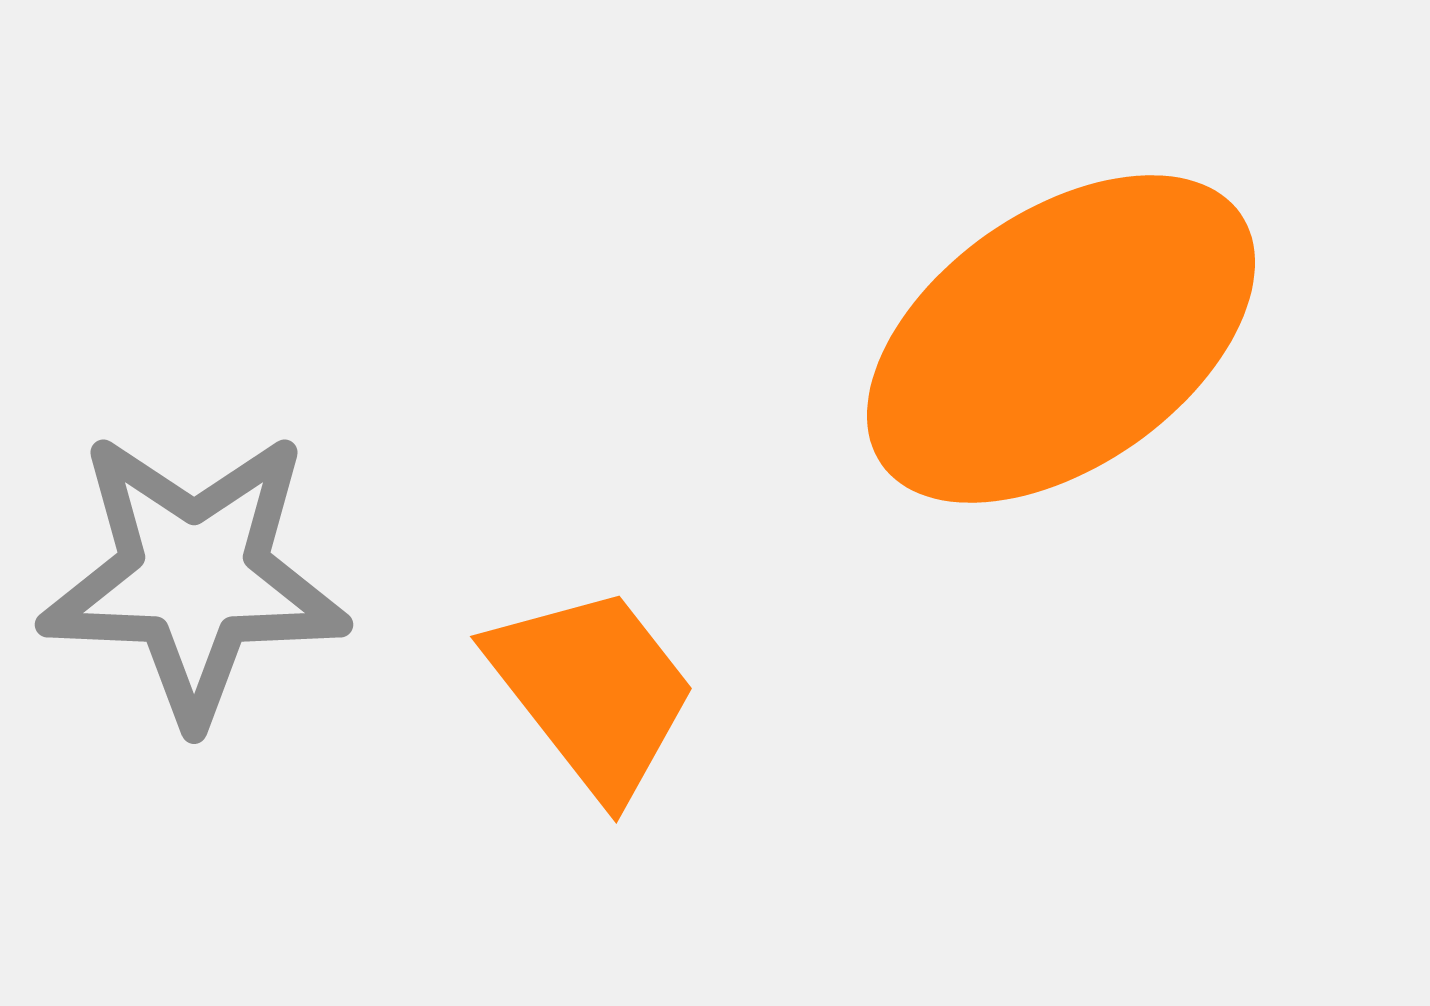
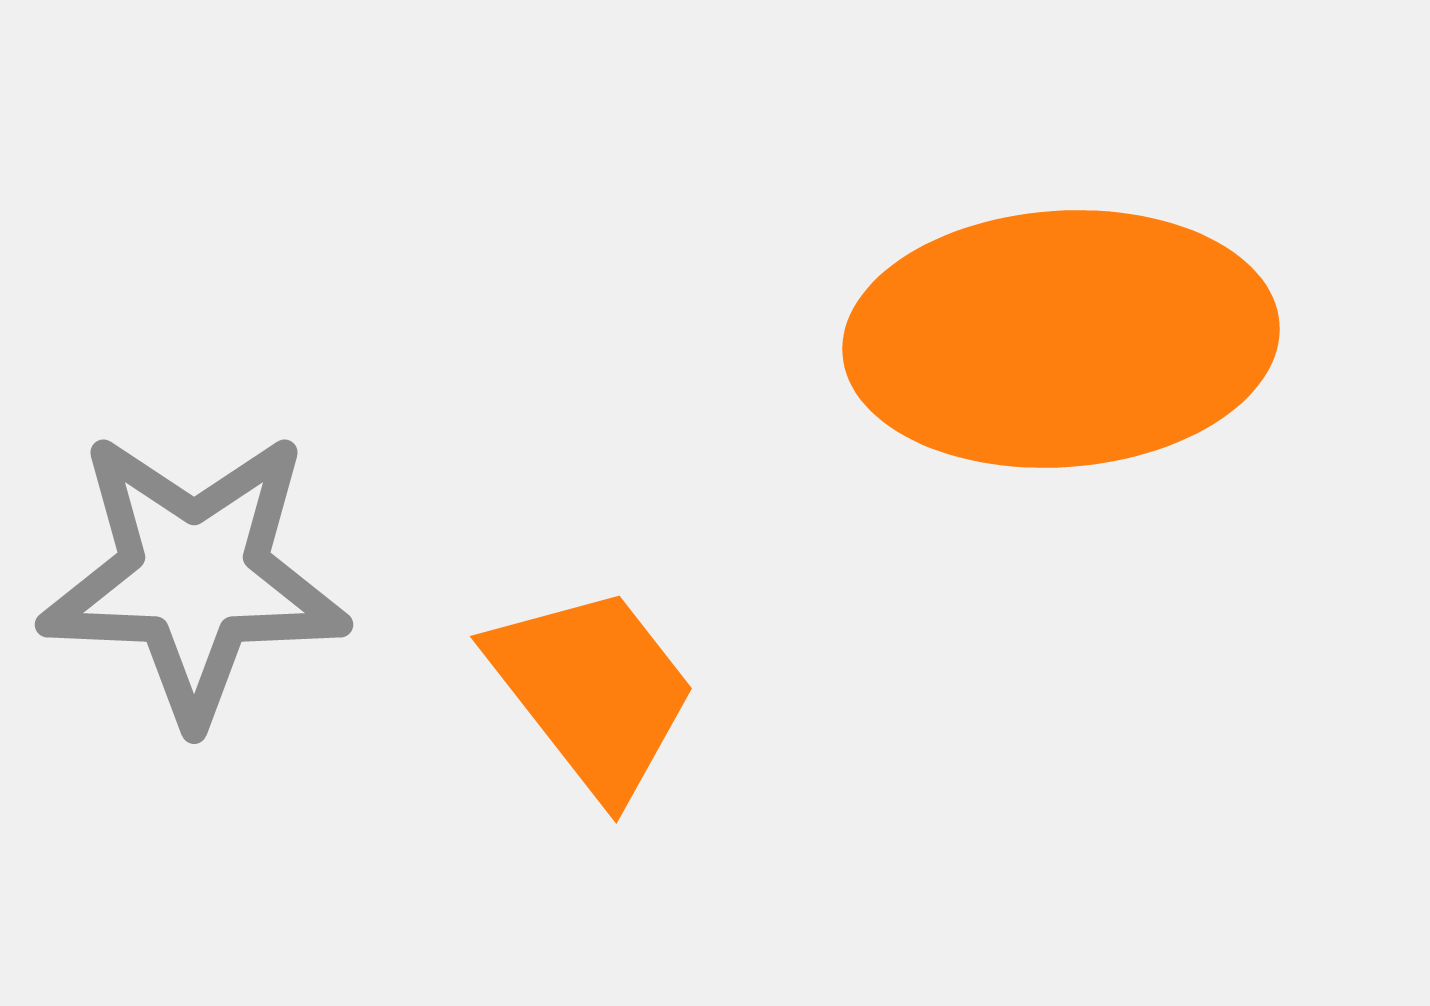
orange ellipse: rotated 31 degrees clockwise
